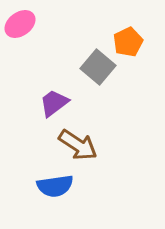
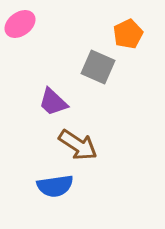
orange pentagon: moved 8 px up
gray square: rotated 16 degrees counterclockwise
purple trapezoid: moved 1 px left, 1 px up; rotated 100 degrees counterclockwise
